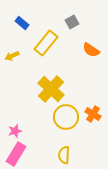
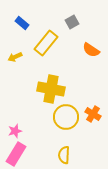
yellow arrow: moved 3 px right, 1 px down
yellow cross: rotated 32 degrees counterclockwise
